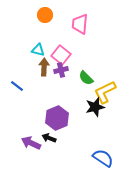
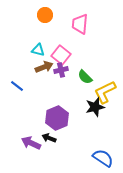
brown arrow: rotated 66 degrees clockwise
green semicircle: moved 1 px left, 1 px up
